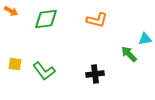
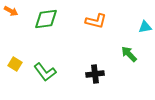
orange L-shape: moved 1 px left, 1 px down
cyan triangle: moved 12 px up
yellow square: rotated 24 degrees clockwise
green L-shape: moved 1 px right, 1 px down
